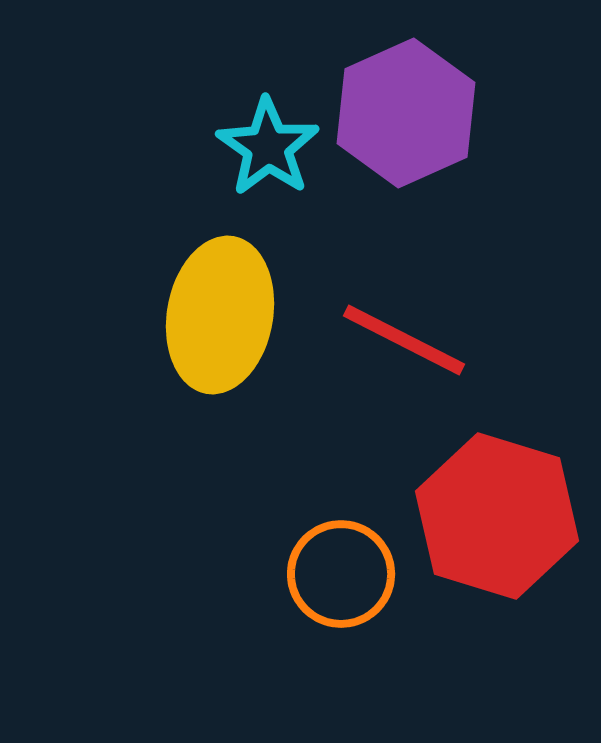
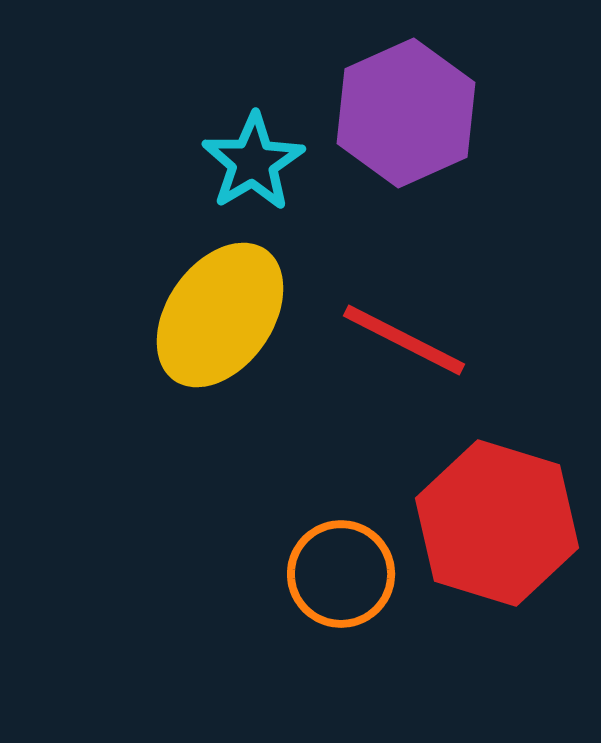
cyan star: moved 15 px left, 15 px down; rotated 6 degrees clockwise
yellow ellipse: rotated 25 degrees clockwise
red hexagon: moved 7 px down
